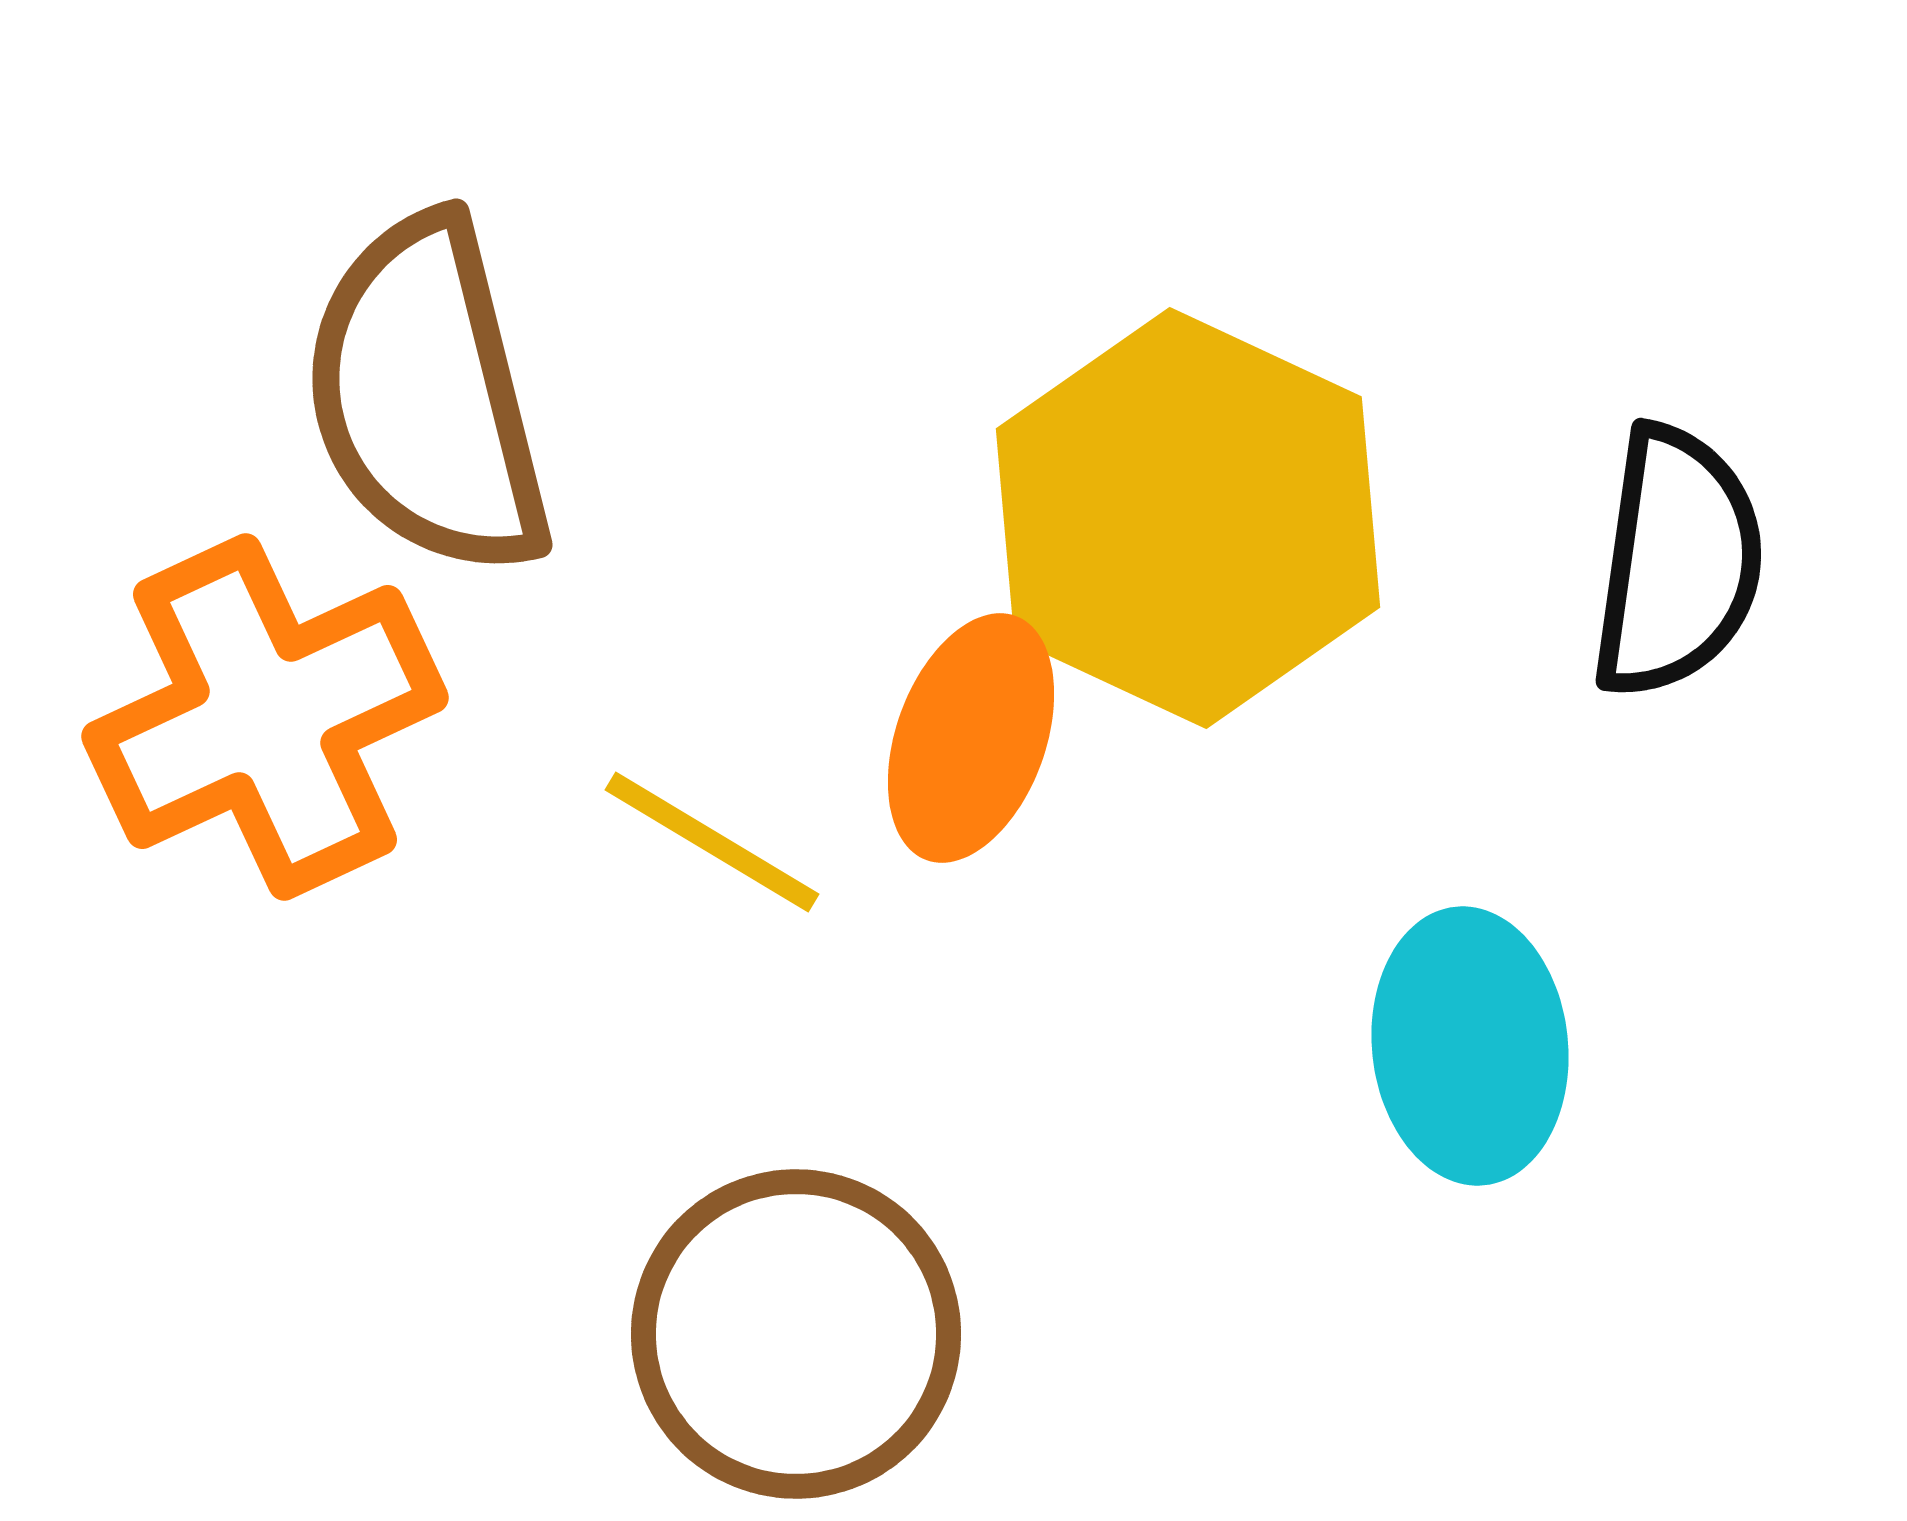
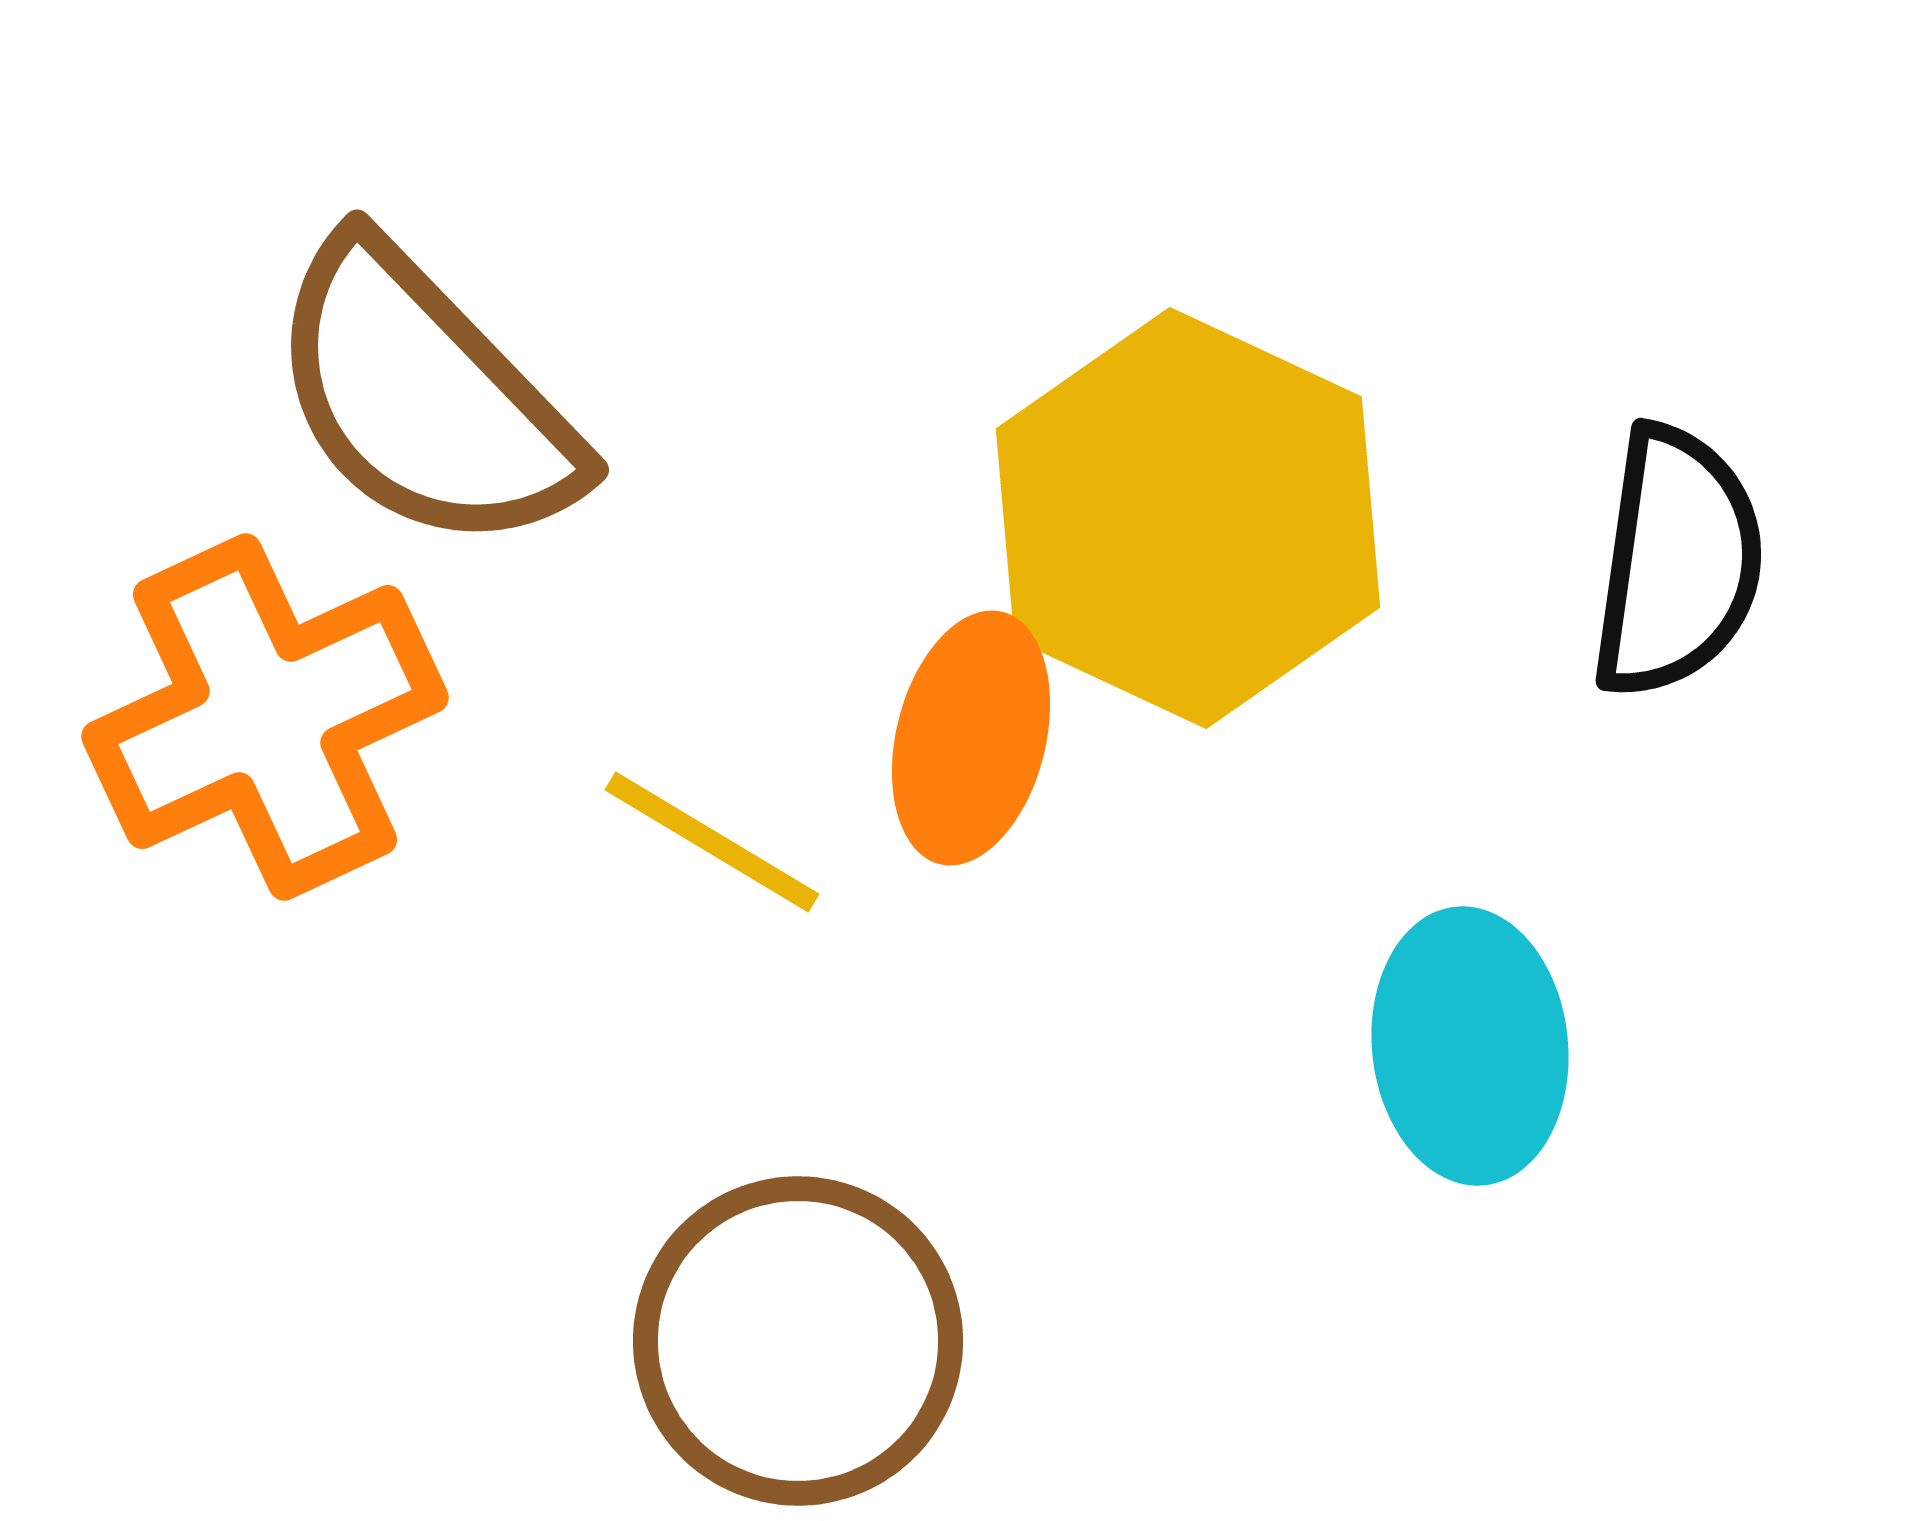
brown semicircle: moved 3 px left, 1 px down; rotated 30 degrees counterclockwise
orange ellipse: rotated 6 degrees counterclockwise
brown circle: moved 2 px right, 7 px down
